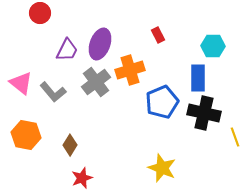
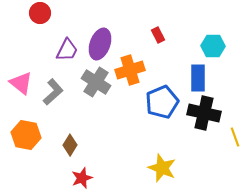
gray cross: rotated 20 degrees counterclockwise
gray L-shape: rotated 92 degrees counterclockwise
